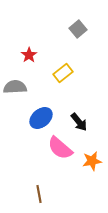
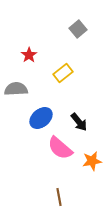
gray semicircle: moved 1 px right, 2 px down
brown line: moved 20 px right, 3 px down
